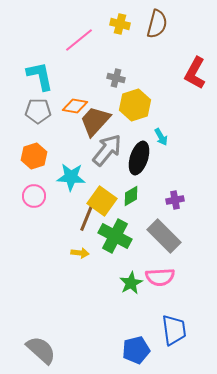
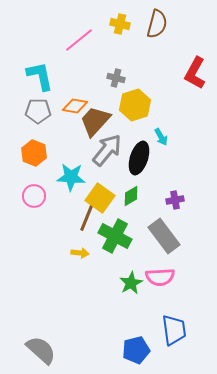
orange hexagon: moved 3 px up; rotated 20 degrees counterclockwise
yellow square: moved 2 px left, 3 px up
gray rectangle: rotated 8 degrees clockwise
